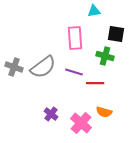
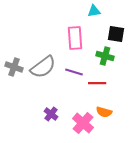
red line: moved 2 px right
pink cross: moved 2 px right
